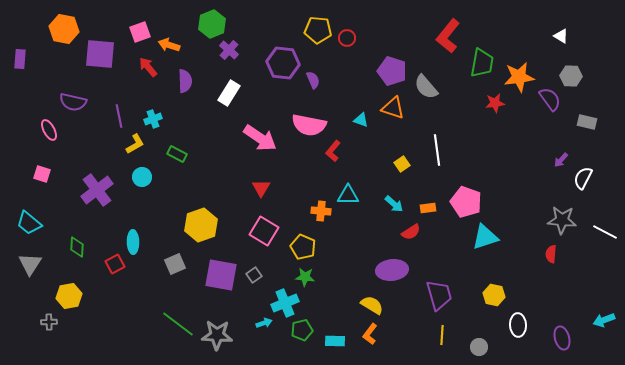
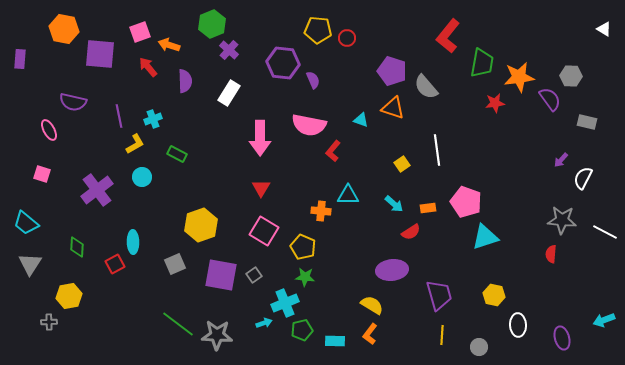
white triangle at (561, 36): moved 43 px right, 7 px up
pink arrow at (260, 138): rotated 56 degrees clockwise
cyan trapezoid at (29, 223): moved 3 px left
